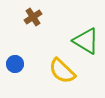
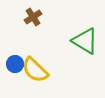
green triangle: moved 1 px left
yellow semicircle: moved 27 px left, 1 px up
